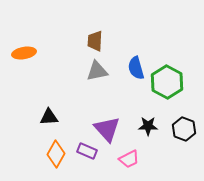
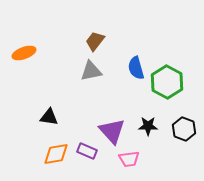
brown trapezoid: rotated 35 degrees clockwise
orange ellipse: rotated 10 degrees counterclockwise
gray triangle: moved 6 px left
black triangle: rotated 12 degrees clockwise
purple triangle: moved 5 px right, 2 px down
orange diamond: rotated 52 degrees clockwise
pink trapezoid: rotated 20 degrees clockwise
